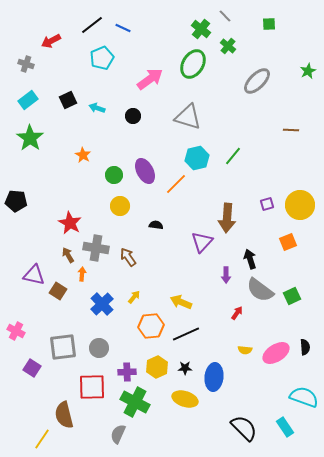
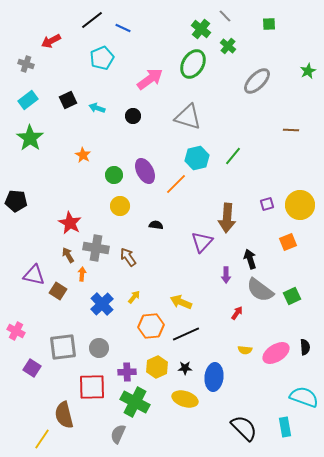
black line at (92, 25): moved 5 px up
cyan rectangle at (285, 427): rotated 24 degrees clockwise
